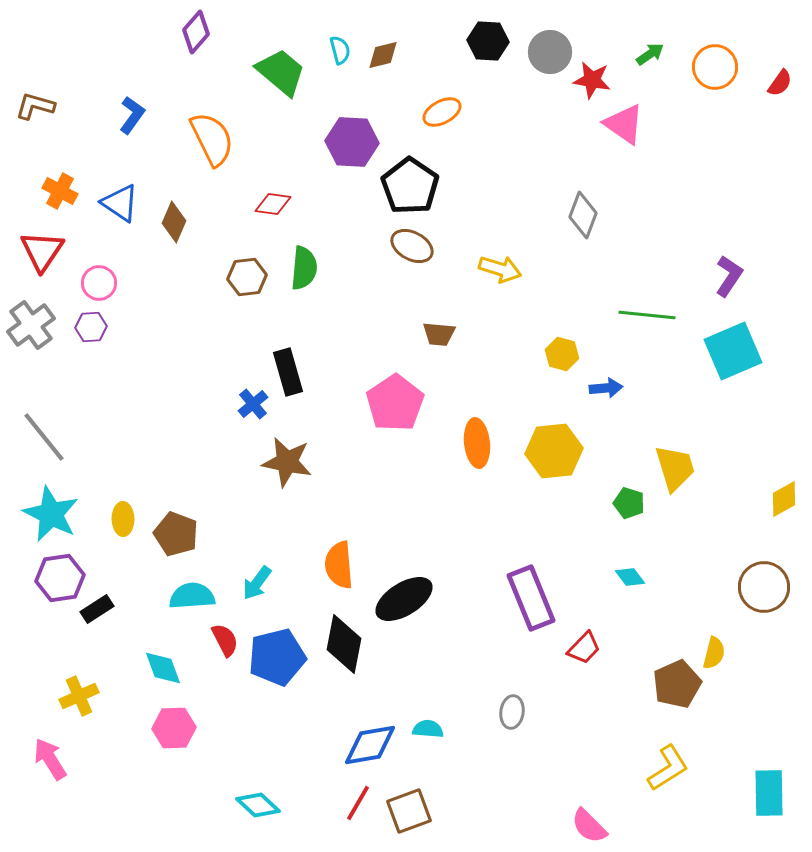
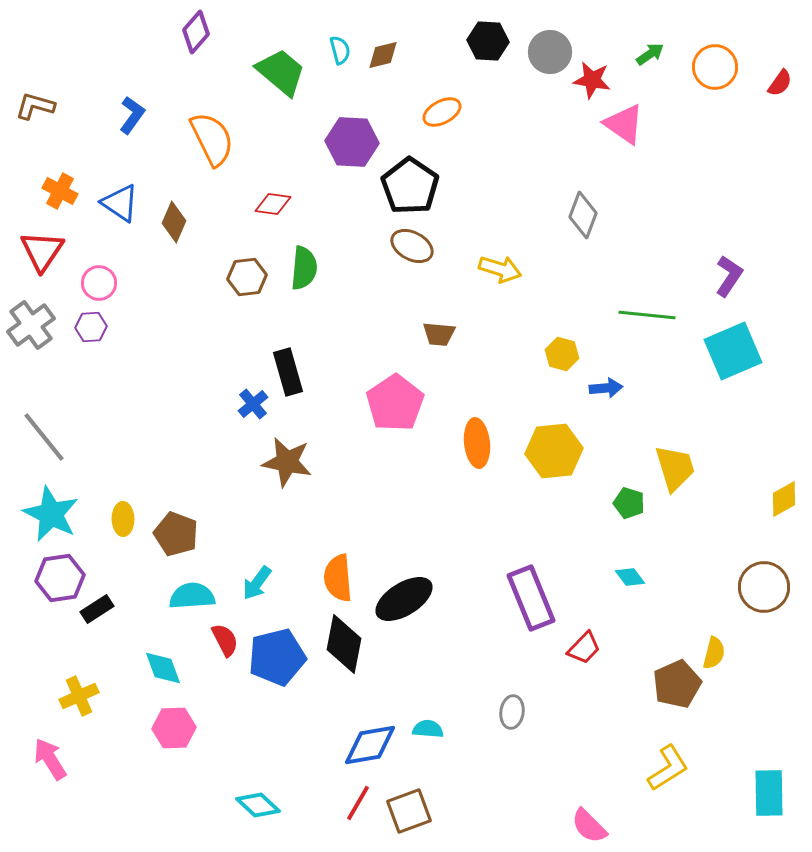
orange semicircle at (339, 565): moved 1 px left, 13 px down
